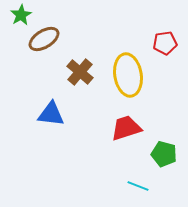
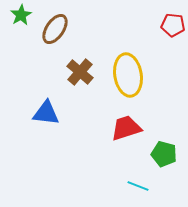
brown ellipse: moved 11 px right, 10 px up; rotated 24 degrees counterclockwise
red pentagon: moved 8 px right, 18 px up; rotated 15 degrees clockwise
blue triangle: moved 5 px left, 1 px up
